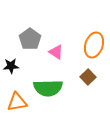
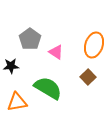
green semicircle: rotated 148 degrees counterclockwise
